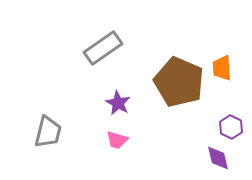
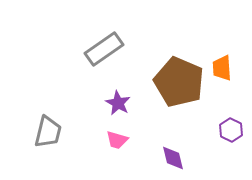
gray rectangle: moved 1 px right, 1 px down
purple hexagon: moved 3 px down
purple diamond: moved 45 px left
